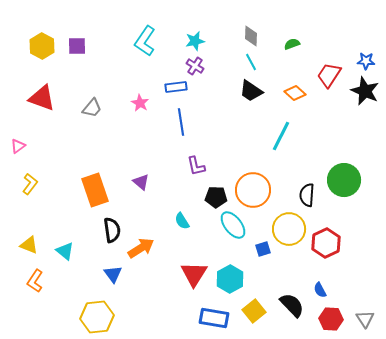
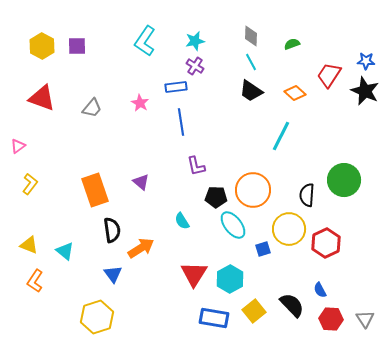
yellow hexagon at (97, 317): rotated 12 degrees counterclockwise
